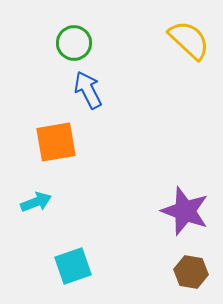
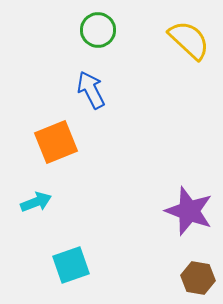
green circle: moved 24 px right, 13 px up
blue arrow: moved 3 px right
orange square: rotated 12 degrees counterclockwise
purple star: moved 4 px right
cyan square: moved 2 px left, 1 px up
brown hexagon: moved 7 px right, 6 px down
